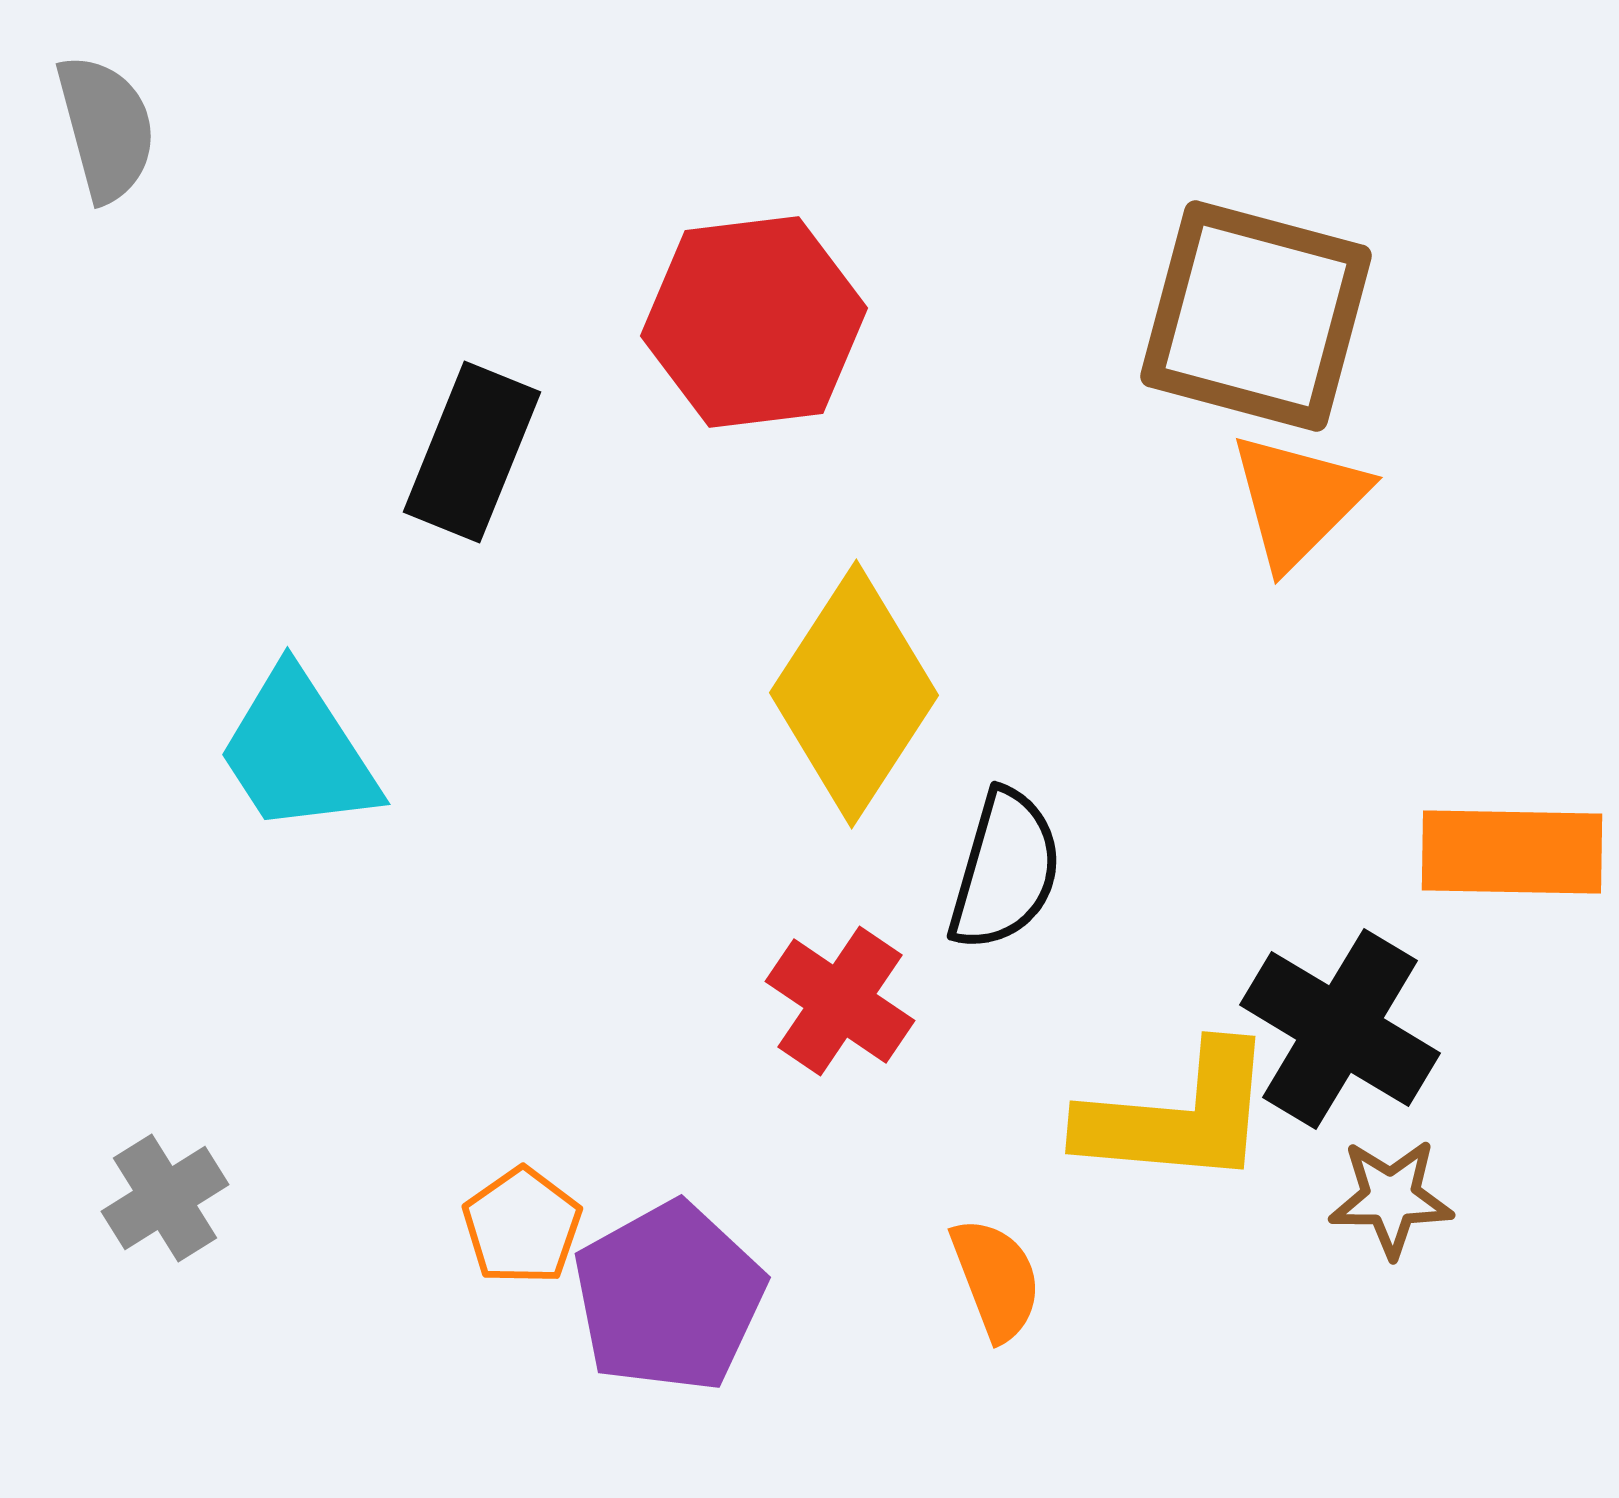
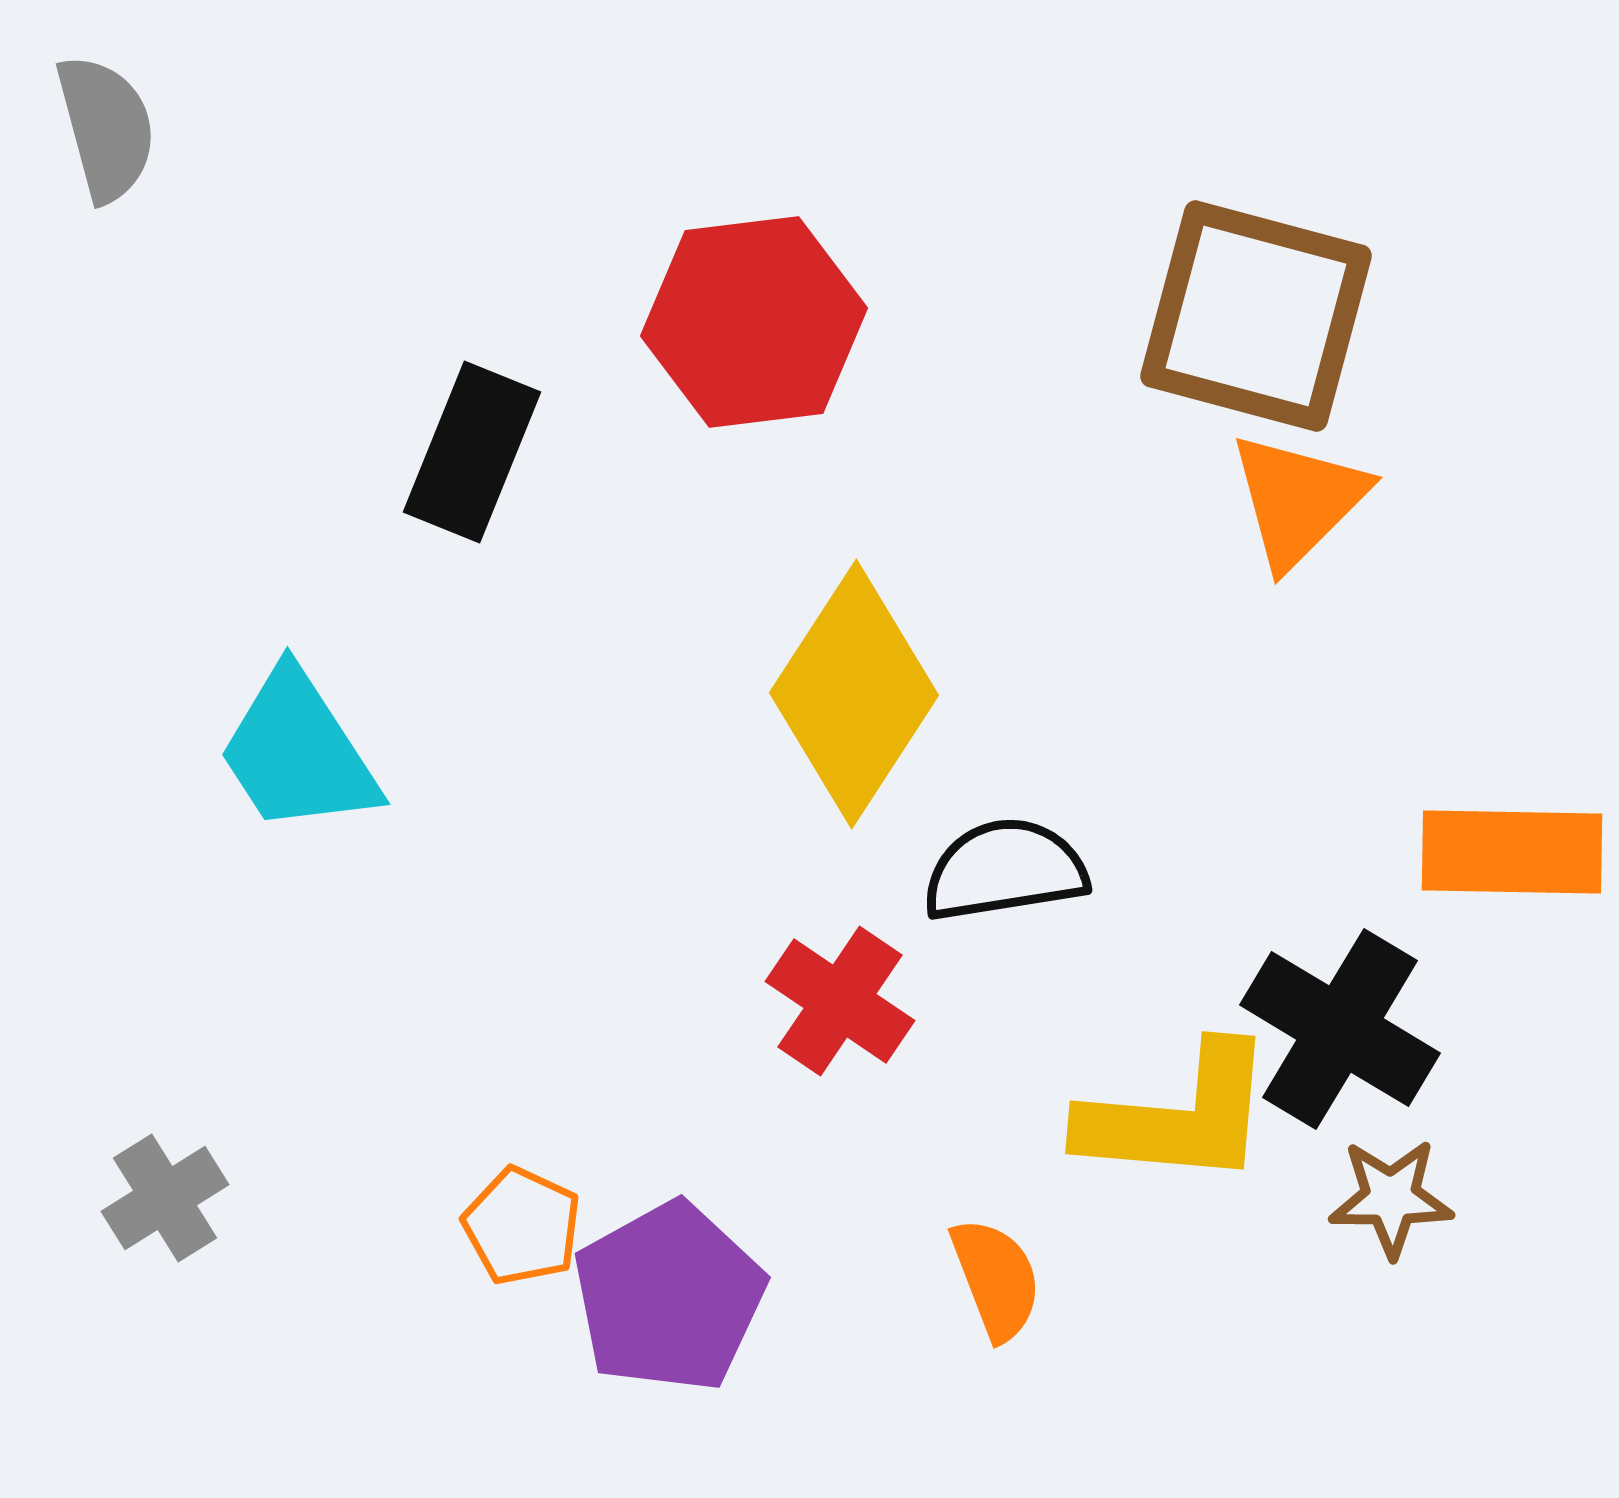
black semicircle: rotated 115 degrees counterclockwise
orange pentagon: rotated 12 degrees counterclockwise
